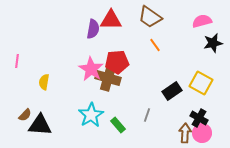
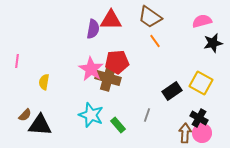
orange line: moved 4 px up
cyan star: rotated 20 degrees counterclockwise
